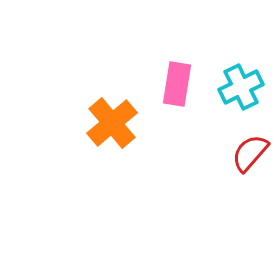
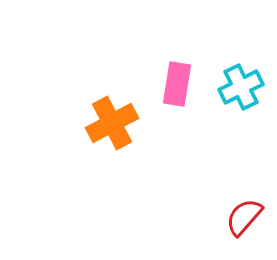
orange cross: rotated 12 degrees clockwise
red semicircle: moved 6 px left, 64 px down
